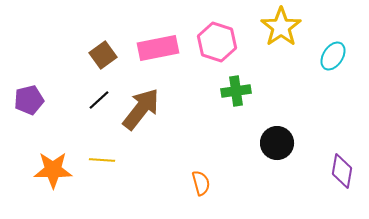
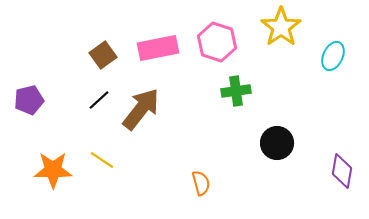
cyan ellipse: rotated 8 degrees counterclockwise
yellow line: rotated 30 degrees clockwise
